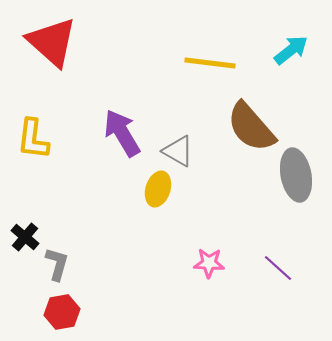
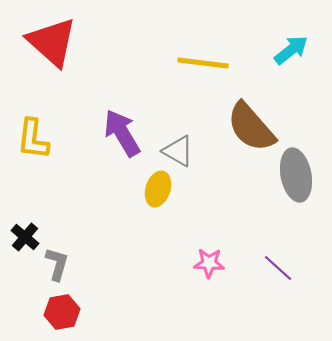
yellow line: moved 7 px left
